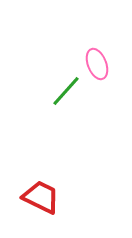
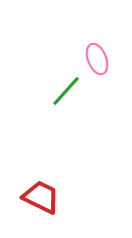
pink ellipse: moved 5 px up
